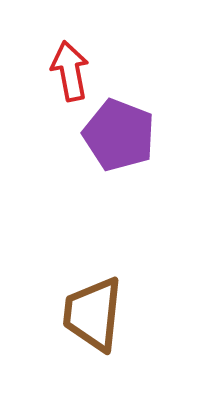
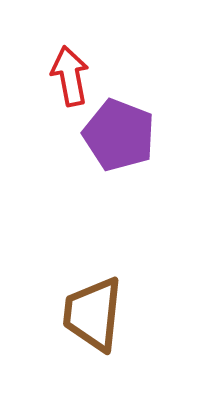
red arrow: moved 5 px down
